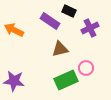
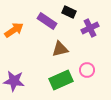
black rectangle: moved 1 px down
purple rectangle: moved 3 px left
orange arrow: rotated 120 degrees clockwise
pink circle: moved 1 px right, 2 px down
green rectangle: moved 5 px left
